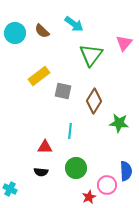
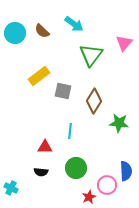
cyan cross: moved 1 px right, 1 px up
